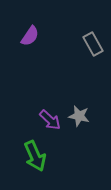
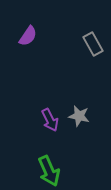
purple semicircle: moved 2 px left
purple arrow: rotated 20 degrees clockwise
green arrow: moved 14 px right, 15 px down
